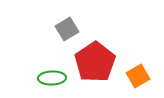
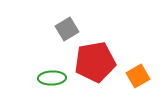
red pentagon: rotated 24 degrees clockwise
